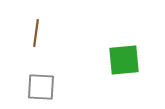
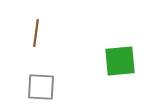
green square: moved 4 px left, 1 px down
